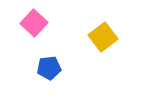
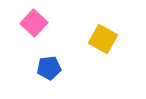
yellow square: moved 2 px down; rotated 24 degrees counterclockwise
